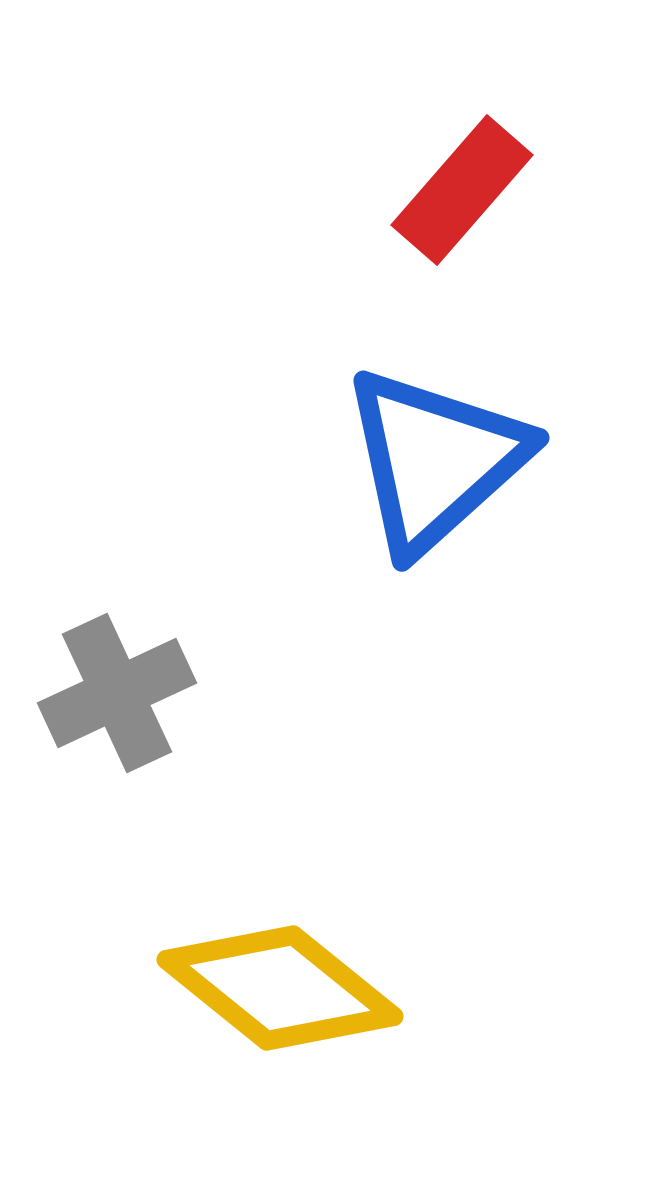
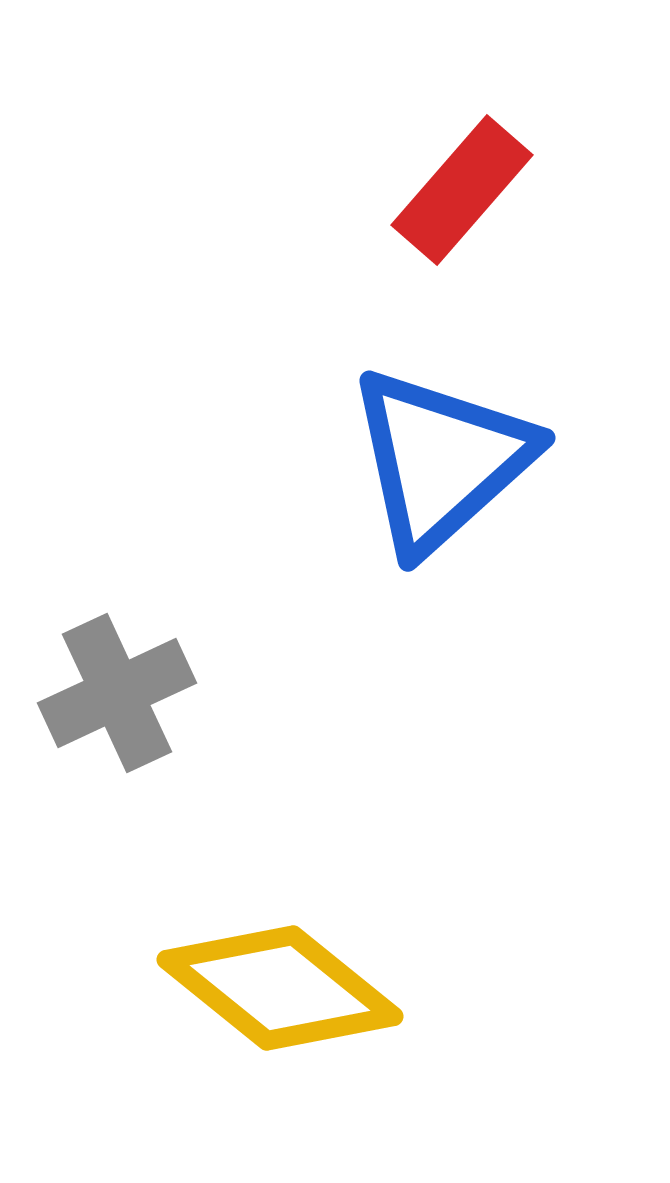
blue triangle: moved 6 px right
